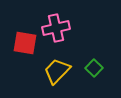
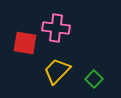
pink cross: rotated 20 degrees clockwise
green square: moved 11 px down
